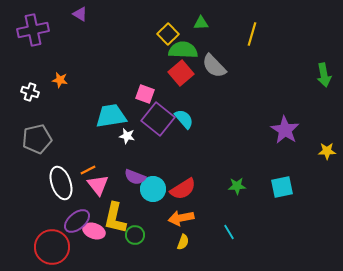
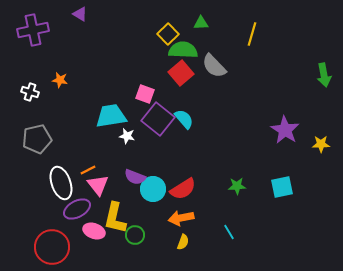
yellow star: moved 6 px left, 7 px up
purple ellipse: moved 12 px up; rotated 12 degrees clockwise
